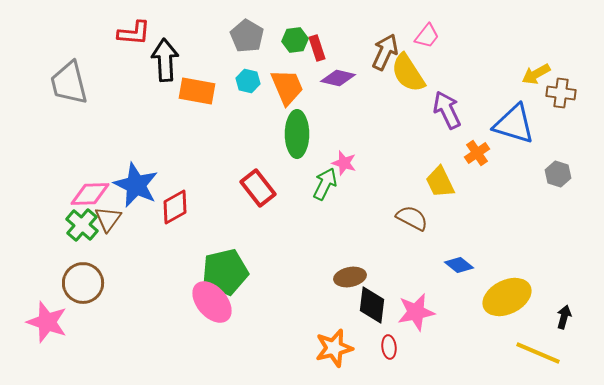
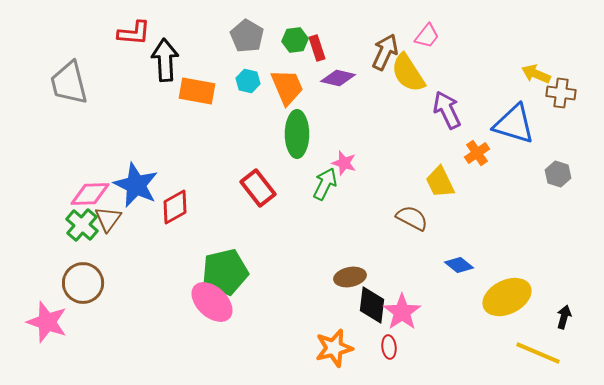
yellow arrow at (536, 74): rotated 52 degrees clockwise
pink ellipse at (212, 302): rotated 6 degrees counterclockwise
pink star at (416, 312): moved 14 px left; rotated 24 degrees counterclockwise
